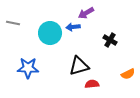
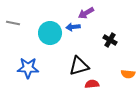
orange semicircle: rotated 32 degrees clockwise
